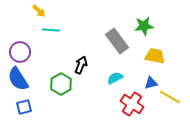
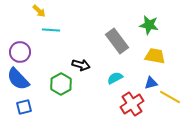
green star: moved 5 px right, 1 px up; rotated 18 degrees clockwise
black arrow: rotated 84 degrees clockwise
blue semicircle: rotated 10 degrees counterclockwise
red cross: rotated 25 degrees clockwise
